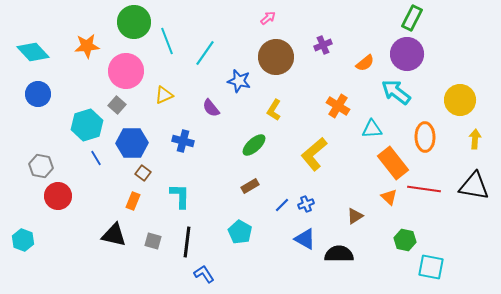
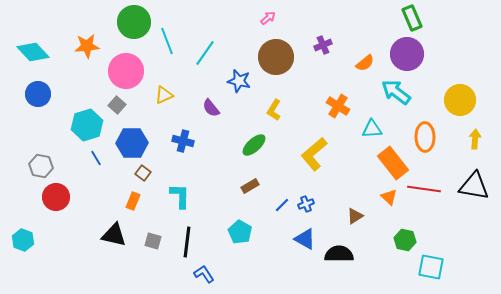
green rectangle at (412, 18): rotated 50 degrees counterclockwise
red circle at (58, 196): moved 2 px left, 1 px down
